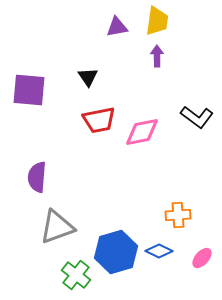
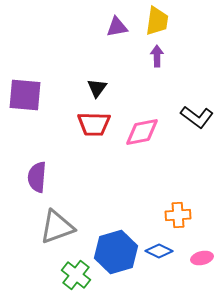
black triangle: moved 9 px right, 11 px down; rotated 10 degrees clockwise
purple square: moved 4 px left, 5 px down
red trapezoid: moved 5 px left, 4 px down; rotated 12 degrees clockwise
pink ellipse: rotated 35 degrees clockwise
